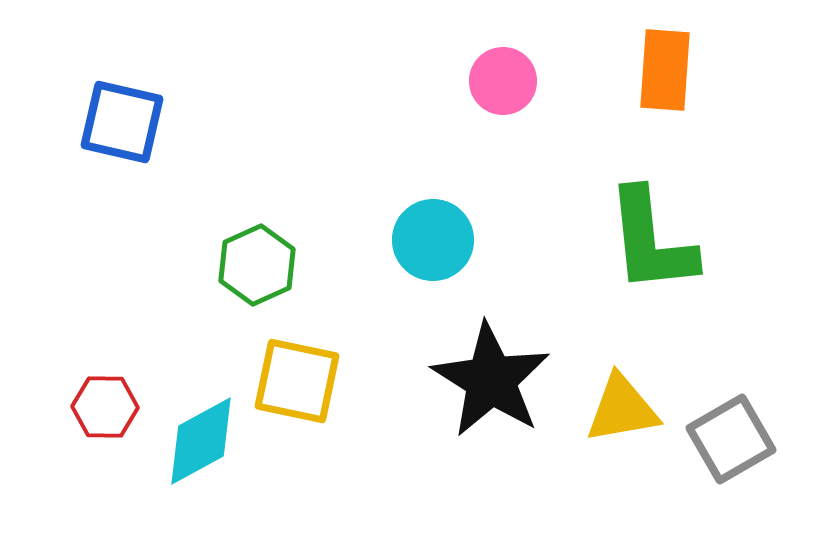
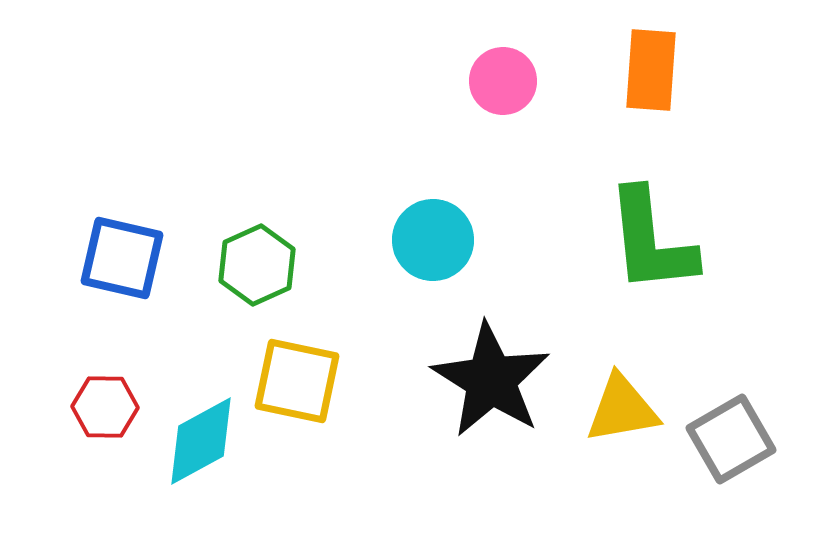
orange rectangle: moved 14 px left
blue square: moved 136 px down
